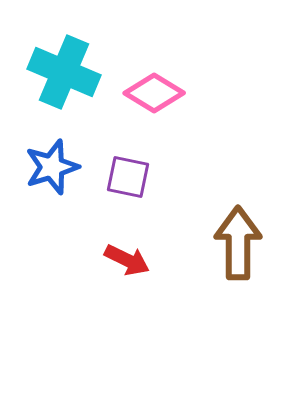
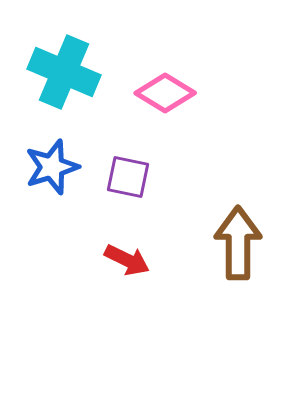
pink diamond: moved 11 px right
